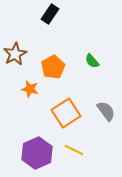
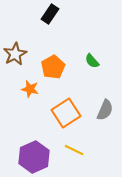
gray semicircle: moved 1 px left, 1 px up; rotated 60 degrees clockwise
purple hexagon: moved 3 px left, 4 px down
